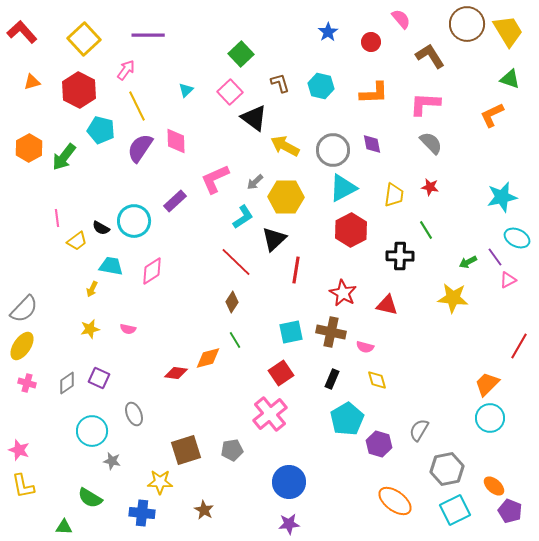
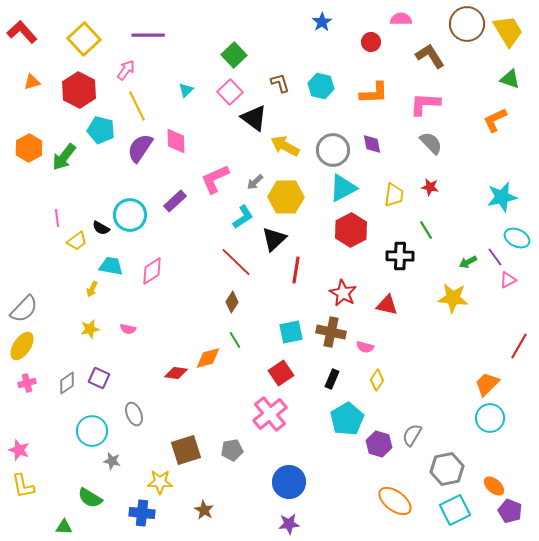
pink semicircle at (401, 19): rotated 50 degrees counterclockwise
blue star at (328, 32): moved 6 px left, 10 px up
green square at (241, 54): moved 7 px left, 1 px down
orange L-shape at (492, 115): moved 3 px right, 5 px down
cyan circle at (134, 221): moved 4 px left, 6 px up
yellow diamond at (377, 380): rotated 50 degrees clockwise
pink cross at (27, 383): rotated 30 degrees counterclockwise
gray semicircle at (419, 430): moved 7 px left, 5 px down
